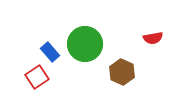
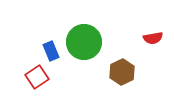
green circle: moved 1 px left, 2 px up
blue rectangle: moved 1 px right, 1 px up; rotated 18 degrees clockwise
brown hexagon: rotated 10 degrees clockwise
